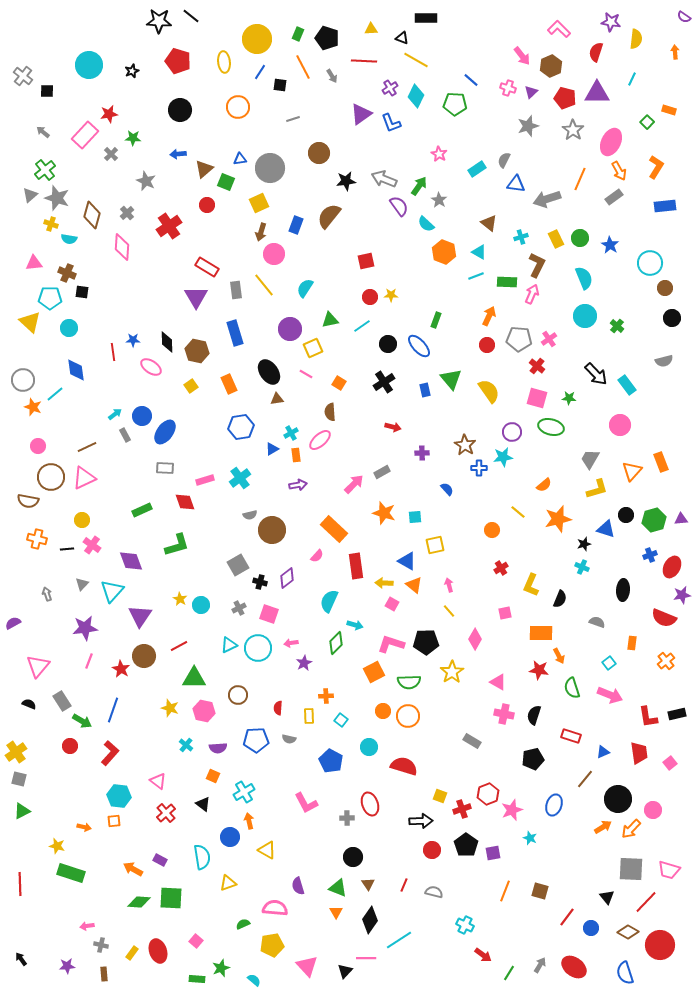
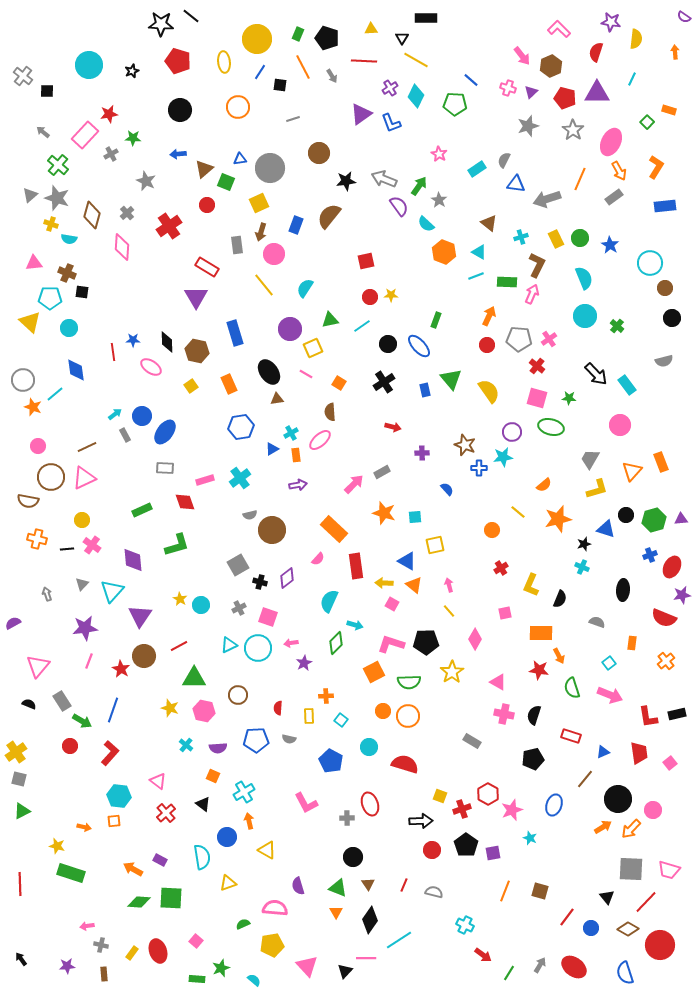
black star at (159, 21): moved 2 px right, 3 px down
black triangle at (402, 38): rotated 40 degrees clockwise
gray cross at (111, 154): rotated 16 degrees clockwise
green cross at (45, 170): moved 13 px right, 5 px up; rotated 10 degrees counterclockwise
gray rectangle at (236, 290): moved 1 px right, 45 px up
brown star at (465, 445): rotated 10 degrees counterclockwise
pink semicircle at (317, 556): moved 1 px right, 3 px down
purple diamond at (131, 561): moved 2 px right, 1 px up; rotated 15 degrees clockwise
pink square at (269, 614): moved 1 px left, 3 px down
red semicircle at (404, 766): moved 1 px right, 2 px up
red hexagon at (488, 794): rotated 10 degrees counterclockwise
blue circle at (230, 837): moved 3 px left
brown diamond at (628, 932): moved 3 px up
